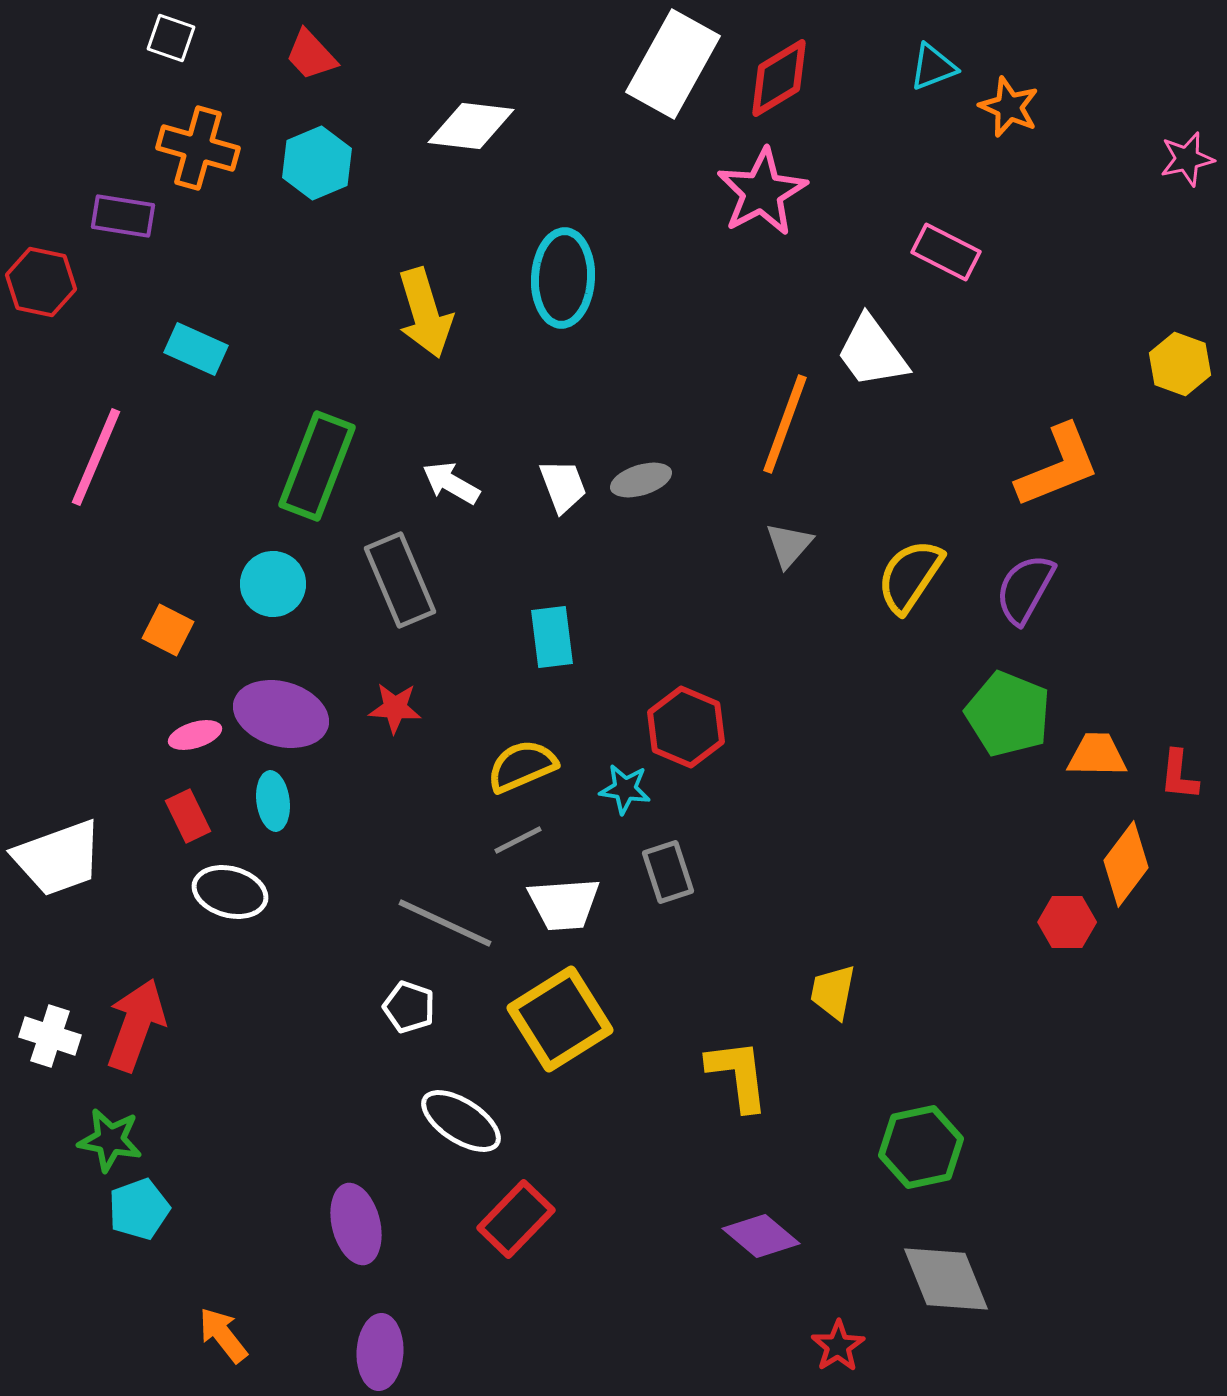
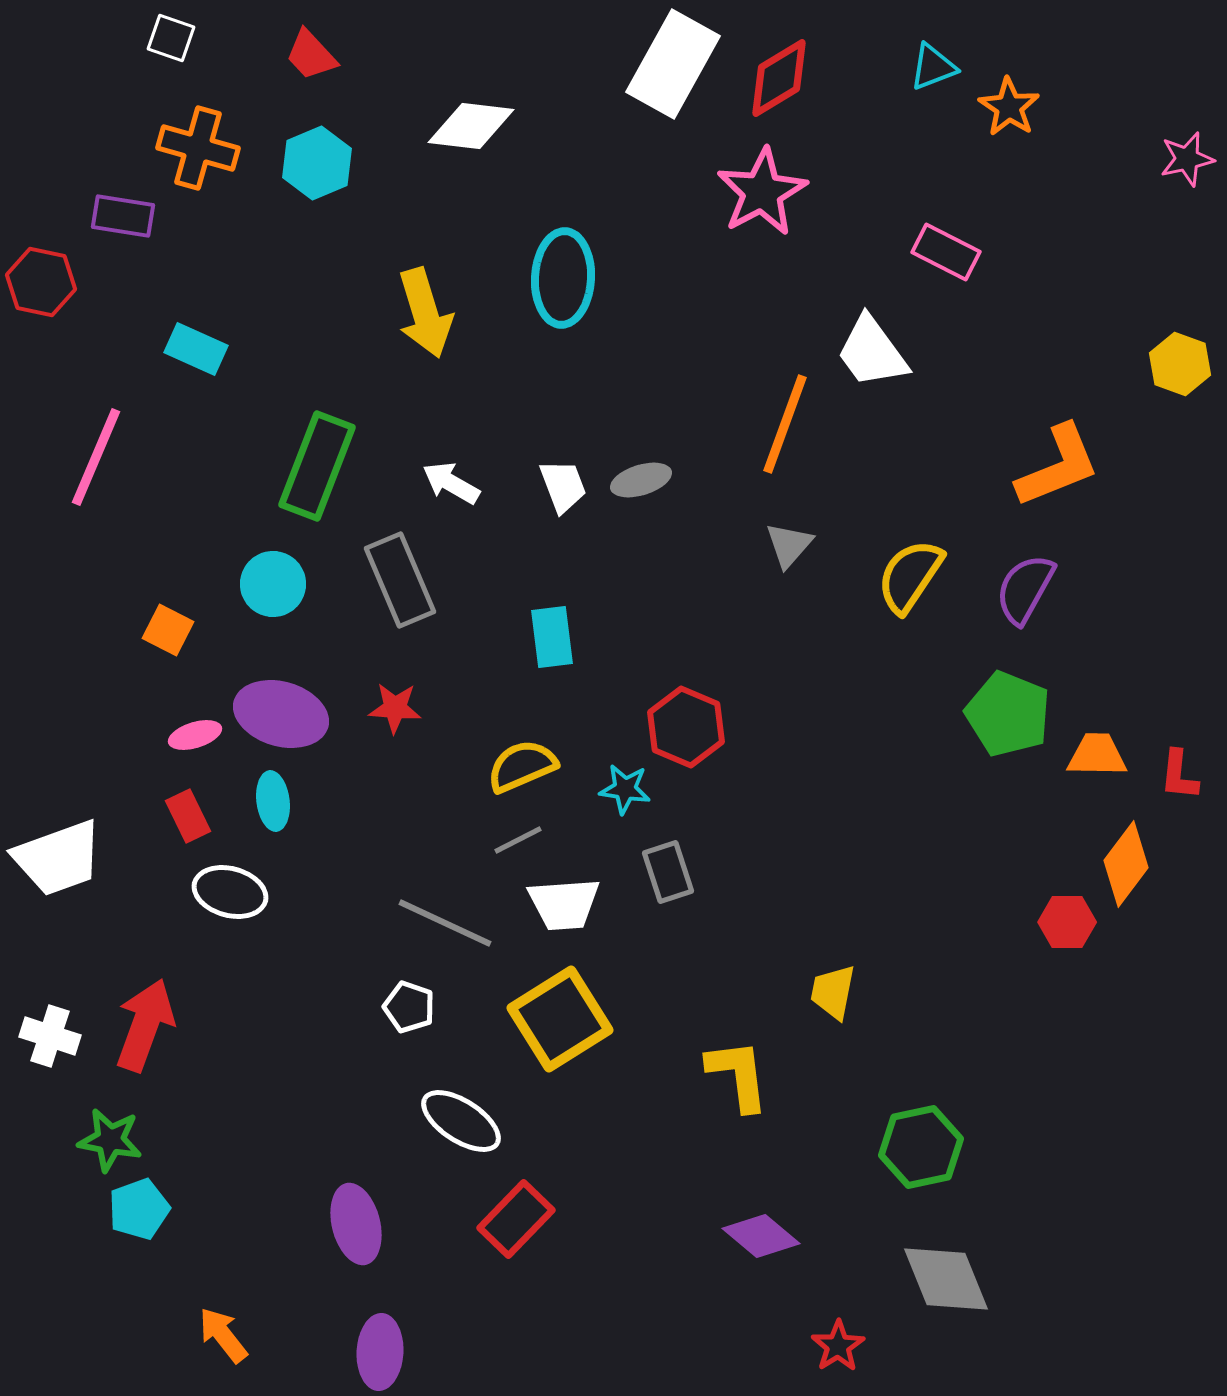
orange star at (1009, 107): rotated 10 degrees clockwise
red arrow at (136, 1025): moved 9 px right
